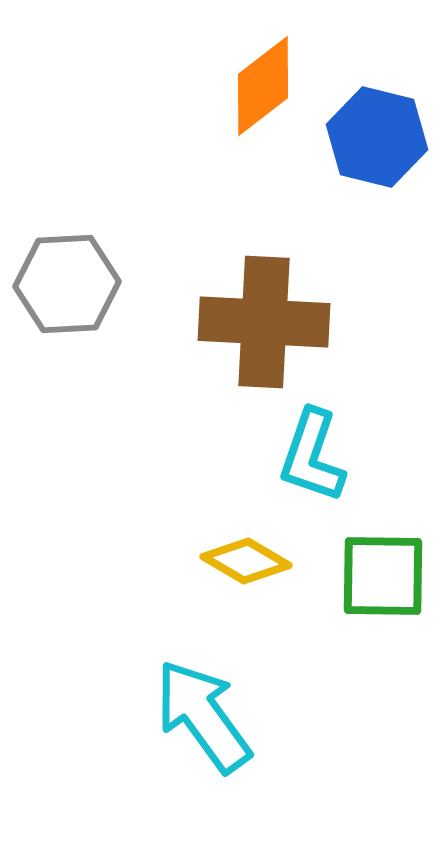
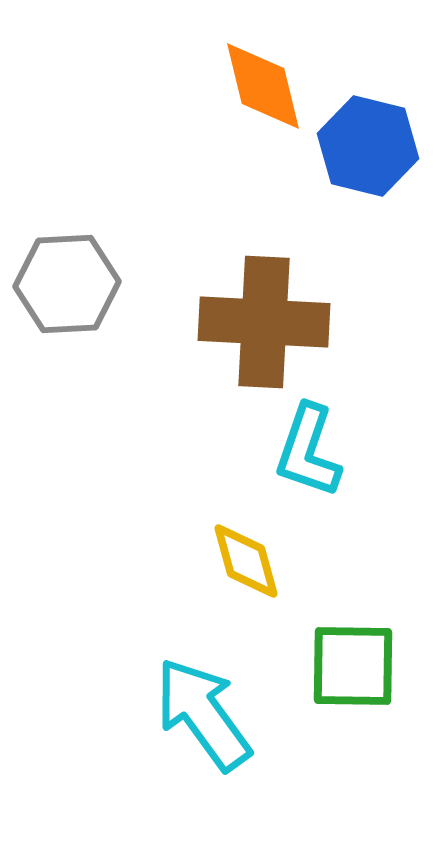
orange diamond: rotated 66 degrees counterclockwise
blue hexagon: moved 9 px left, 9 px down
cyan L-shape: moved 4 px left, 5 px up
yellow diamond: rotated 44 degrees clockwise
green square: moved 30 px left, 90 px down
cyan arrow: moved 2 px up
